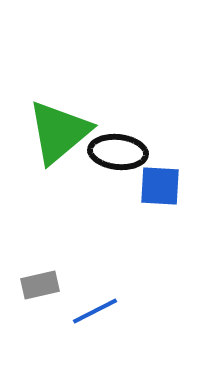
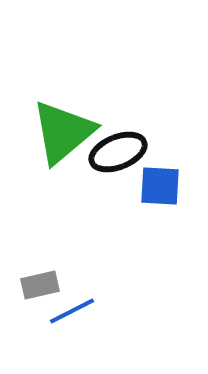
green triangle: moved 4 px right
black ellipse: rotated 28 degrees counterclockwise
blue line: moved 23 px left
